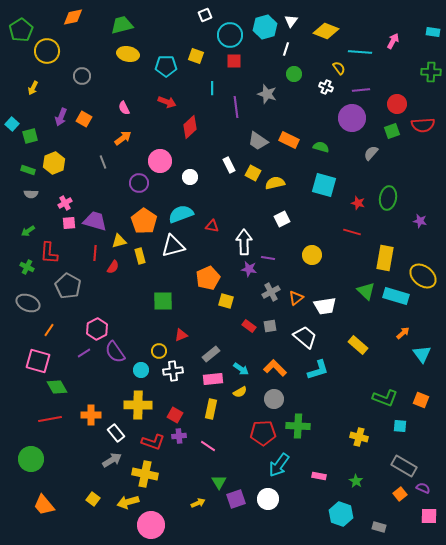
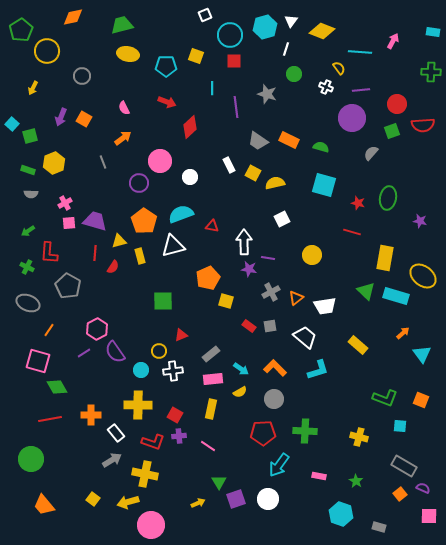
yellow diamond at (326, 31): moved 4 px left
green cross at (298, 426): moved 7 px right, 5 px down
